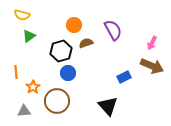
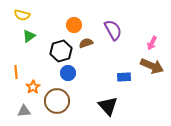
blue rectangle: rotated 24 degrees clockwise
